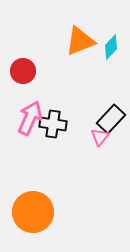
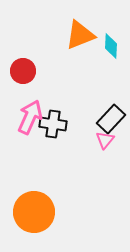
orange triangle: moved 6 px up
cyan diamond: moved 1 px up; rotated 40 degrees counterclockwise
pink arrow: moved 1 px up
pink triangle: moved 5 px right, 3 px down
orange circle: moved 1 px right
